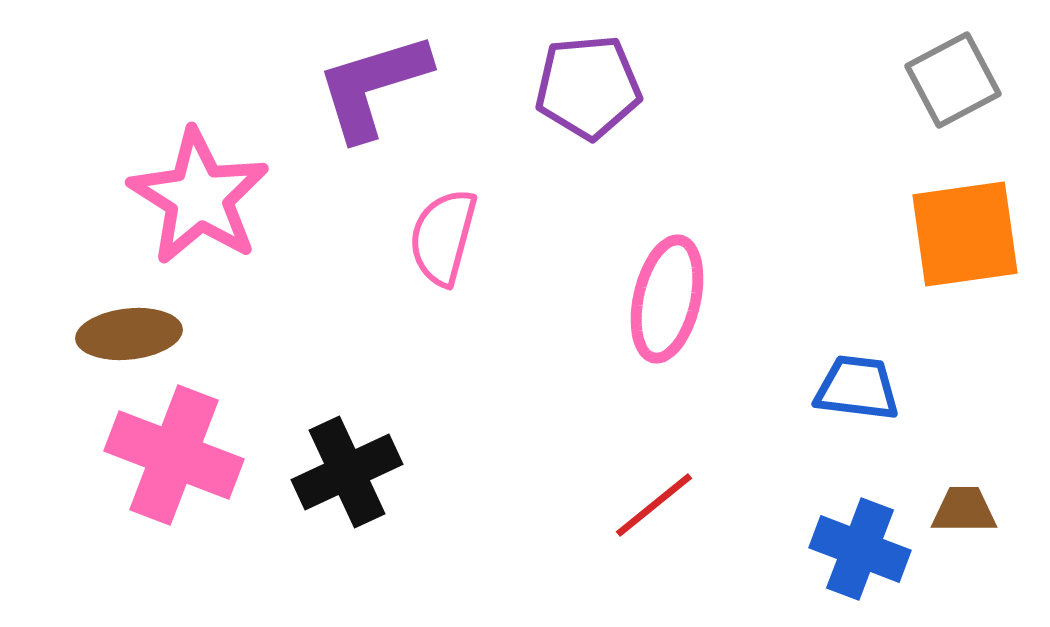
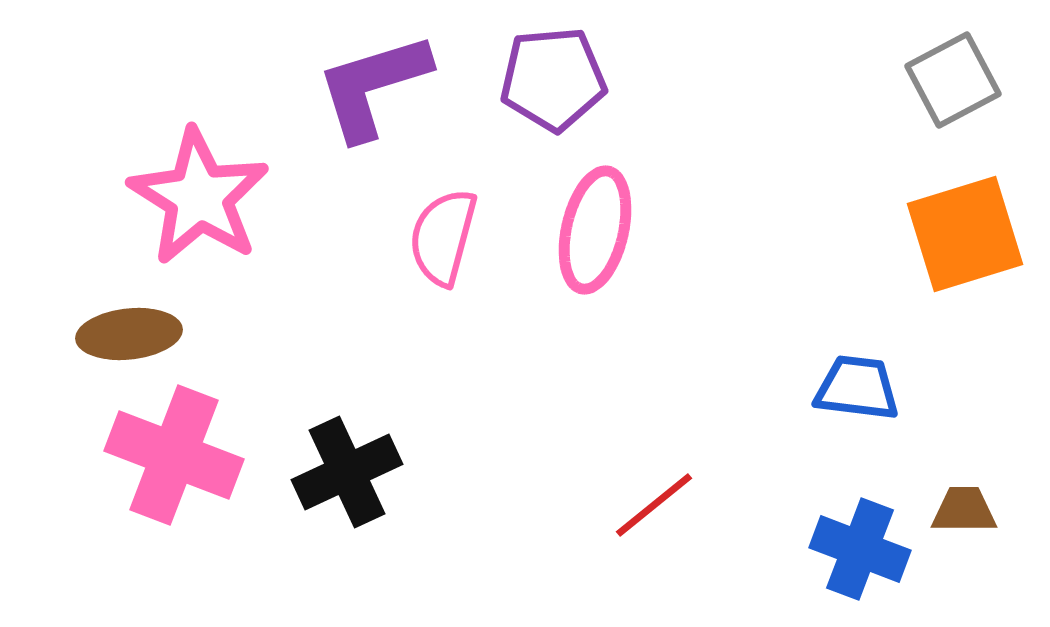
purple pentagon: moved 35 px left, 8 px up
orange square: rotated 9 degrees counterclockwise
pink ellipse: moved 72 px left, 69 px up
